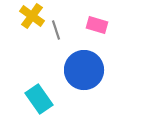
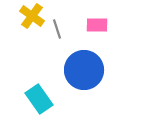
pink rectangle: rotated 15 degrees counterclockwise
gray line: moved 1 px right, 1 px up
